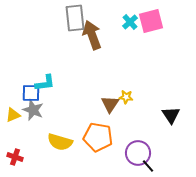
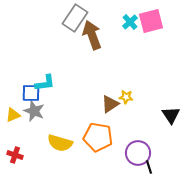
gray rectangle: rotated 40 degrees clockwise
brown triangle: rotated 24 degrees clockwise
gray star: moved 1 px right, 1 px down
yellow semicircle: moved 1 px down
red cross: moved 2 px up
black line: moved 1 px right, 1 px down; rotated 24 degrees clockwise
